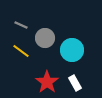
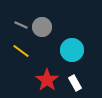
gray circle: moved 3 px left, 11 px up
red star: moved 2 px up
